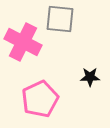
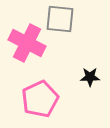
pink cross: moved 4 px right, 1 px down
